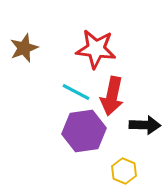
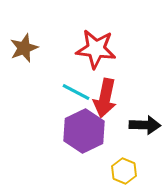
red arrow: moved 7 px left, 2 px down
purple hexagon: rotated 18 degrees counterclockwise
